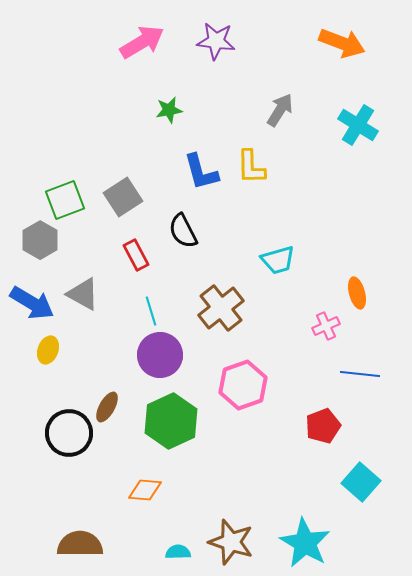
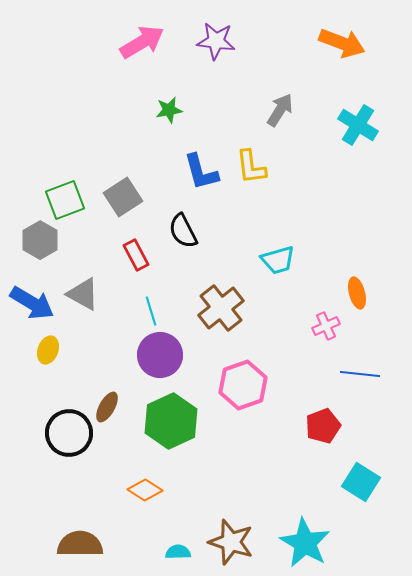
yellow L-shape: rotated 6 degrees counterclockwise
cyan square: rotated 9 degrees counterclockwise
orange diamond: rotated 28 degrees clockwise
